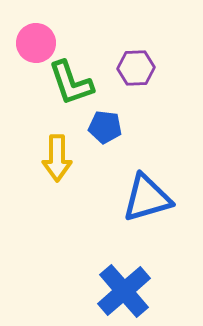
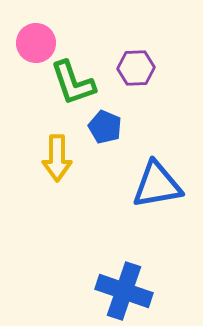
green L-shape: moved 2 px right
blue pentagon: rotated 16 degrees clockwise
blue triangle: moved 10 px right, 13 px up; rotated 6 degrees clockwise
blue cross: rotated 30 degrees counterclockwise
